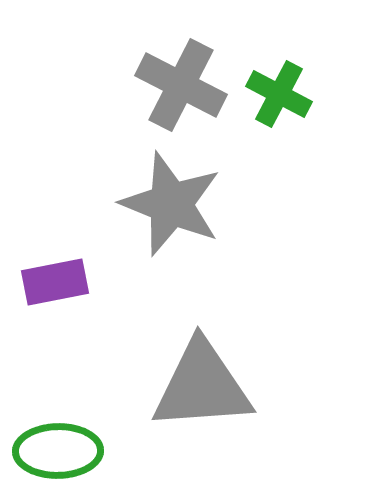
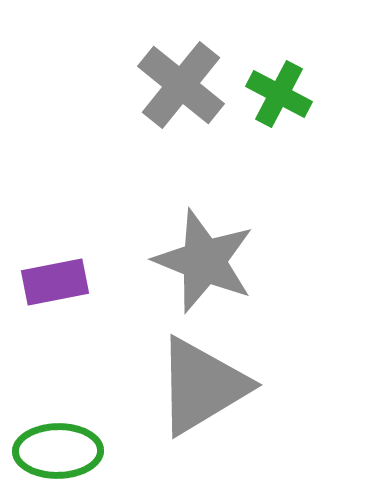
gray cross: rotated 12 degrees clockwise
gray star: moved 33 px right, 57 px down
gray triangle: rotated 27 degrees counterclockwise
